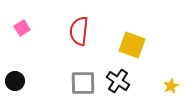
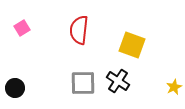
red semicircle: moved 1 px up
black circle: moved 7 px down
yellow star: moved 3 px right, 1 px down
